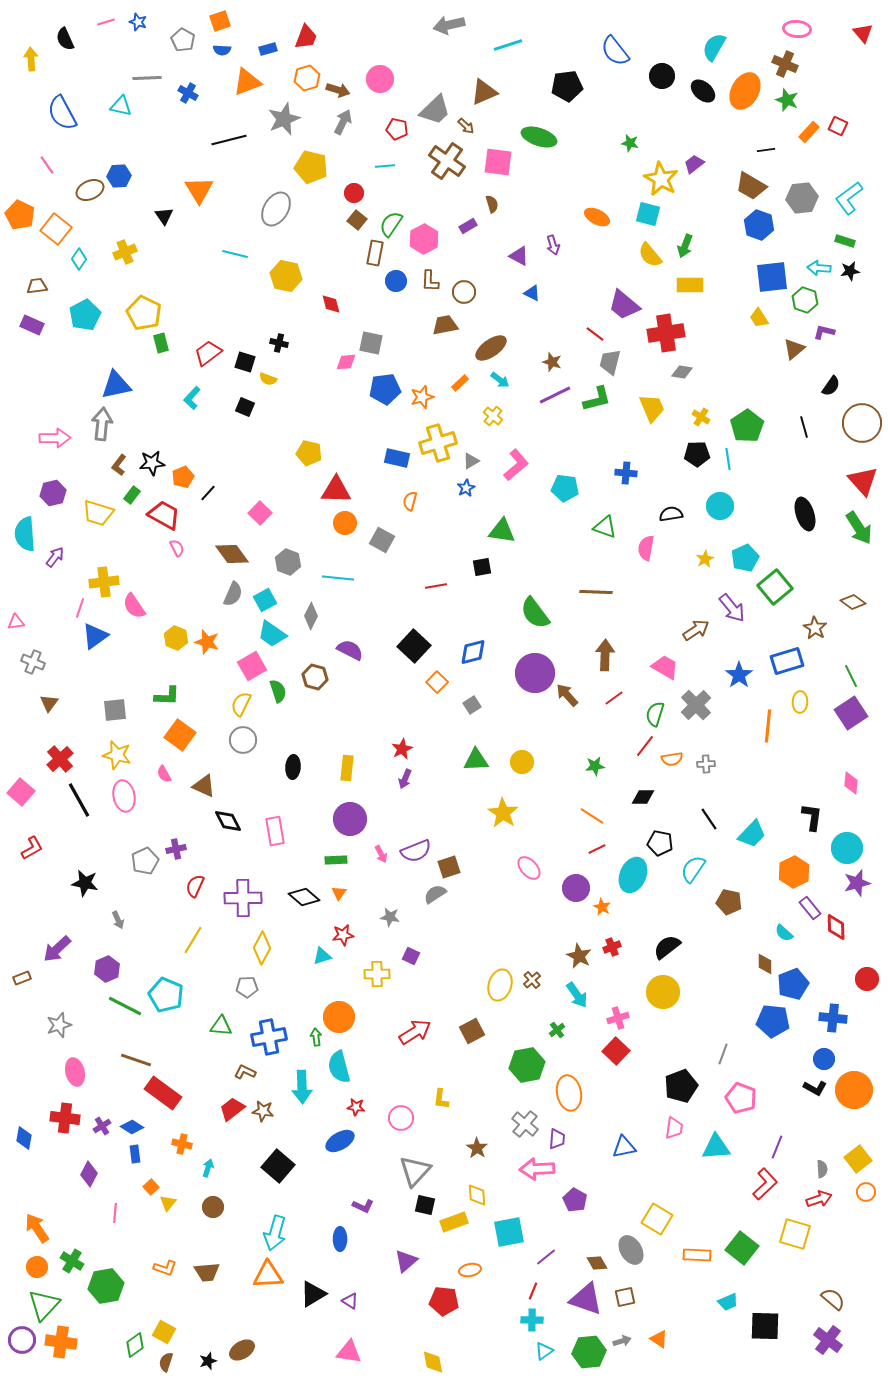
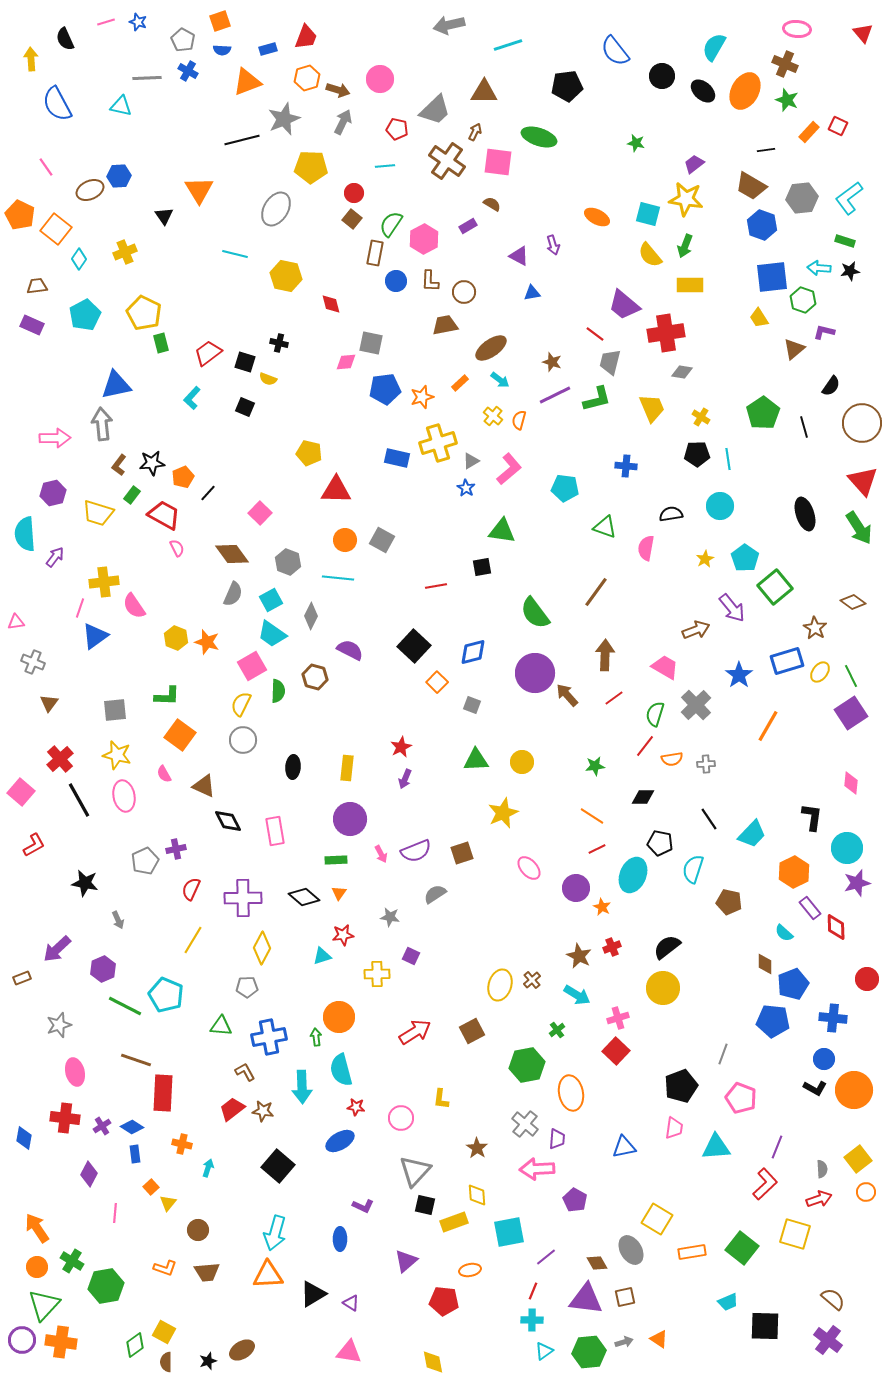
brown triangle at (484, 92): rotated 24 degrees clockwise
blue cross at (188, 93): moved 22 px up
blue semicircle at (62, 113): moved 5 px left, 9 px up
brown arrow at (466, 126): moved 9 px right, 6 px down; rotated 108 degrees counterclockwise
black line at (229, 140): moved 13 px right
green star at (630, 143): moved 6 px right
pink line at (47, 165): moved 1 px left, 2 px down
yellow pentagon at (311, 167): rotated 12 degrees counterclockwise
yellow star at (661, 179): moved 25 px right, 20 px down; rotated 20 degrees counterclockwise
brown semicircle at (492, 204): rotated 42 degrees counterclockwise
brown square at (357, 220): moved 5 px left, 1 px up
blue hexagon at (759, 225): moved 3 px right
blue triangle at (532, 293): rotated 36 degrees counterclockwise
green hexagon at (805, 300): moved 2 px left
gray arrow at (102, 424): rotated 12 degrees counterclockwise
green pentagon at (747, 426): moved 16 px right, 13 px up
pink L-shape at (516, 465): moved 7 px left, 4 px down
blue cross at (626, 473): moved 7 px up
blue star at (466, 488): rotated 12 degrees counterclockwise
orange semicircle at (410, 501): moved 109 px right, 81 px up
orange circle at (345, 523): moved 17 px down
cyan pentagon at (745, 558): rotated 12 degrees counterclockwise
brown line at (596, 592): rotated 56 degrees counterclockwise
cyan square at (265, 600): moved 6 px right
brown arrow at (696, 630): rotated 12 degrees clockwise
green semicircle at (278, 691): rotated 20 degrees clockwise
yellow ellipse at (800, 702): moved 20 px right, 30 px up; rotated 35 degrees clockwise
gray square at (472, 705): rotated 36 degrees counterclockwise
orange line at (768, 726): rotated 24 degrees clockwise
red star at (402, 749): moved 1 px left, 2 px up
yellow star at (503, 813): rotated 16 degrees clockwise
red L-shape at (32, 848): moved 2 px right, 3 px up
brown square at (449, 867): moved 13 px right, 14 px up
cyan semicircle at (693, 869): rotated 16 degrees counterclockwise
red semicircle at (195, 886): moved 4 px left, 3 px down
purple hexagon at (107, 969): moved 4 px left
yellow circle at (663, 992): moved 4 px up
cyan arrow at (577, 995): rotated 24 degrees counterclockwise
cyan semicircle at (339, 1067): moved 2 px right, 3 px down
brown L-shape at (245, 1072): rotated 35 degrees clockwise
red rectangle at (163, 1093): rotated 57 degrees clockwise
orange ellipse at (569, 1093): moved 2 px right
brown circle at (213, 1207): moved 15 px left, 23 px down
orange rectangle at (697, 1255): moved 5 px left, 3 px up; rotated 12 degrees counterclockwise
purple triangle at (586, 1299): rotated 12 degrees counterclockwise
purple triangle at (350, 1301): moved 1 px right, 2 px down
gray arrow at (622, 1341): moved 2 px right, 1 px down
brown semicircle at (166, 1362): rotated 18 degrees counterclockwise
